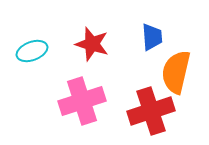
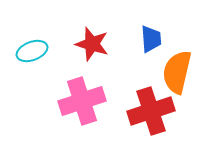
blue trapezoid: moved 1 px left, 2 px down
orange semicircle: moved 1 px right
